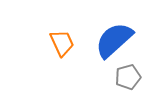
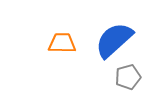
orange trapezoid: rotated 64 degrees counterclockwise
